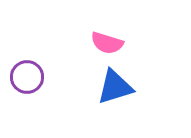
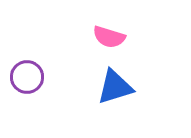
pink semicircle: moved 2 px right, 6 px up
